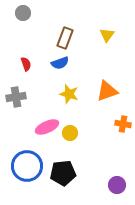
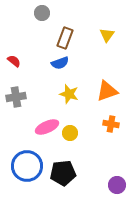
gray circle: moved 19 px right
red semicircle: moved 12 px left, 3 px up; rotated 32 degrees counterclockwise
orange cross: moved 12 px left
